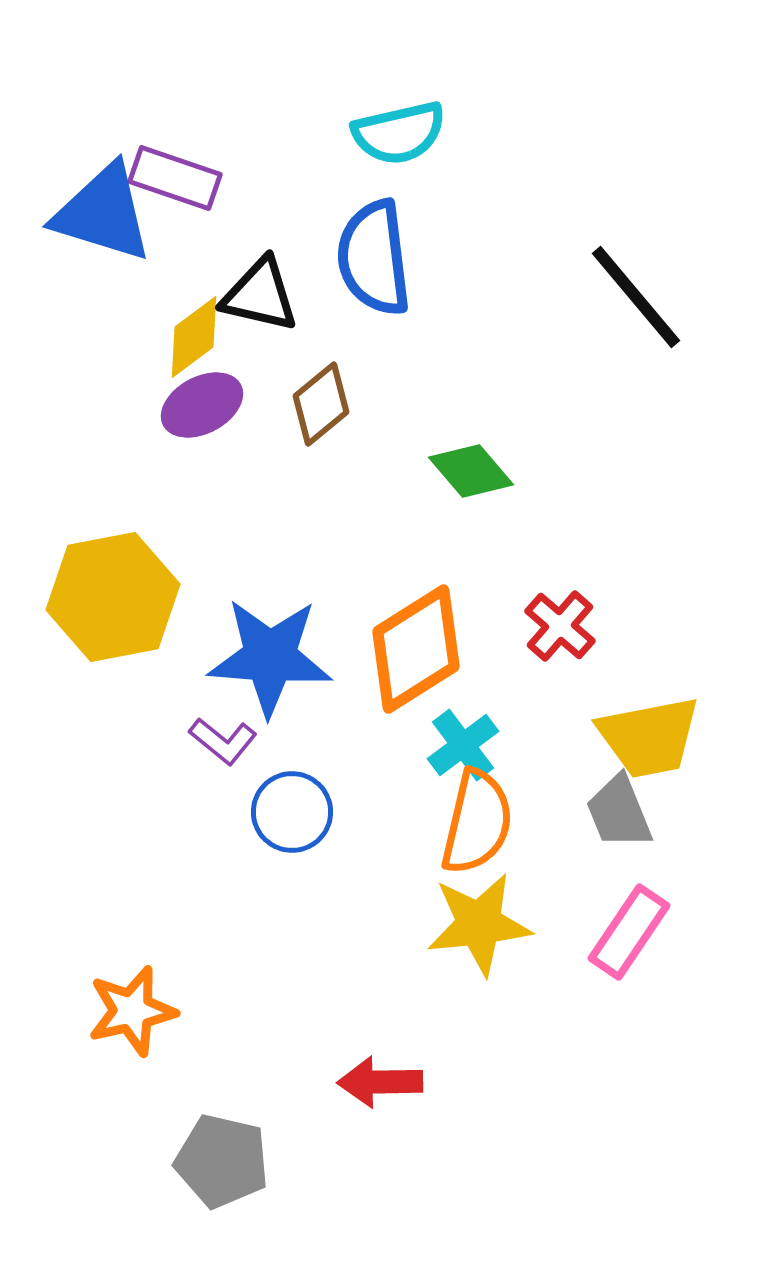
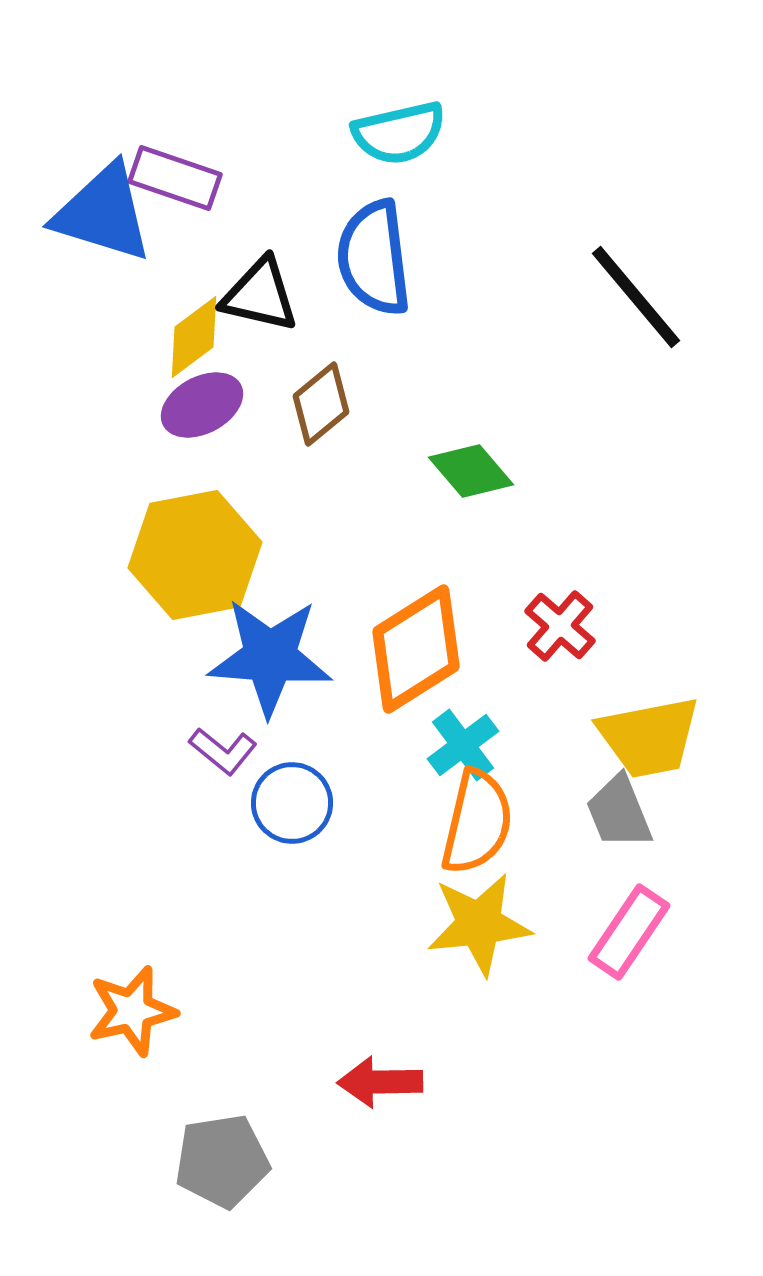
yellow hexagon: moved 82 px right, 42 px up
purple L-shape: moved 10 px down
blue circle: moved 9 px up
gray pentagon: rotated 22 degrees counterclockwise
